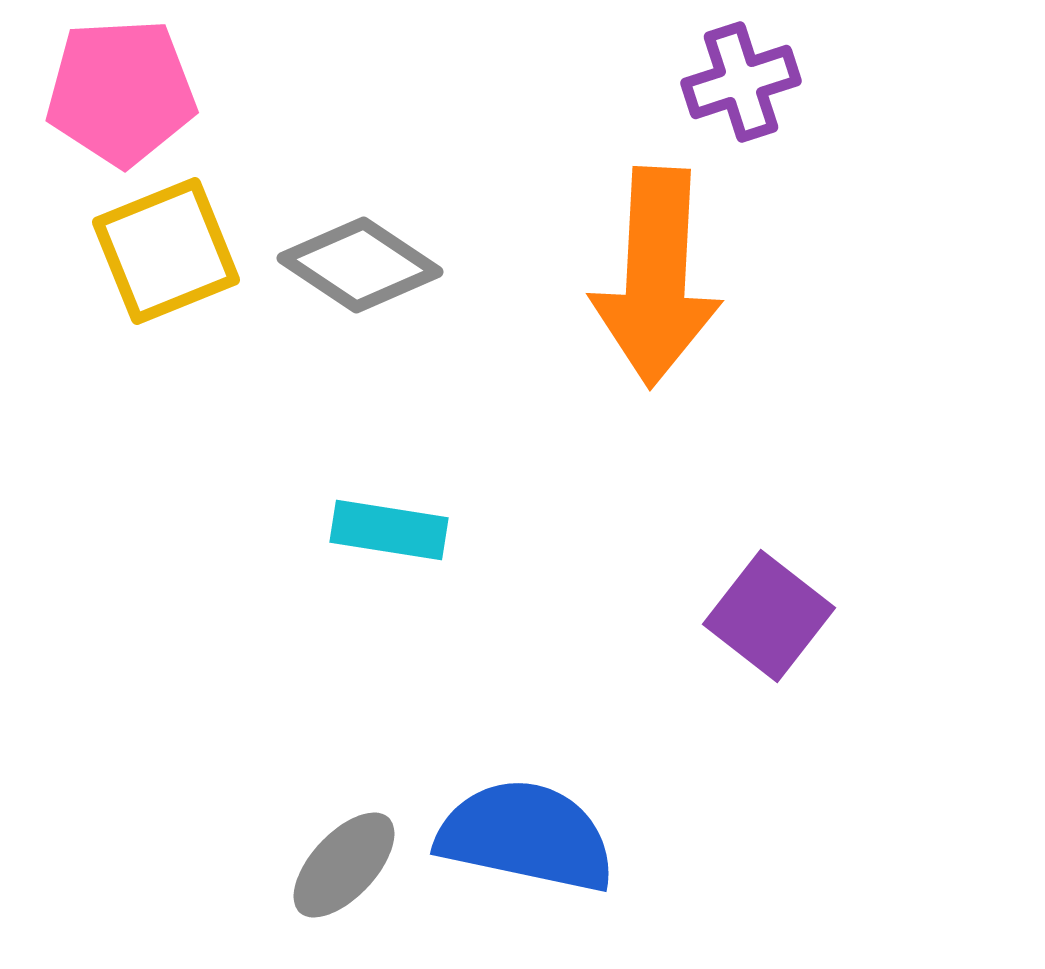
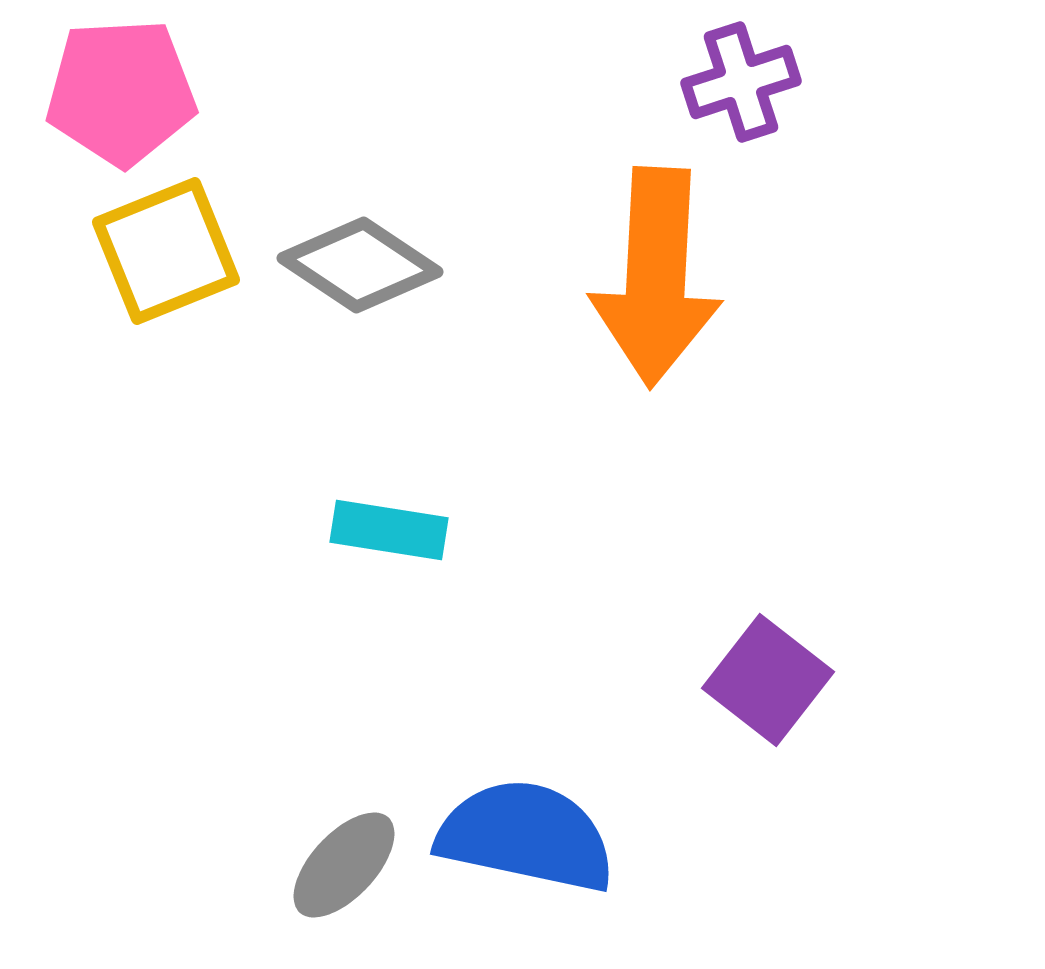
purple square: moved 1 px left, 64 px down
